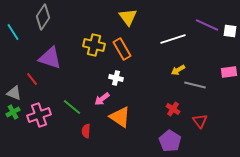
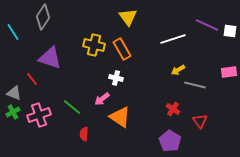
red semicircle: moved 2 px left, 3 px down
